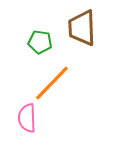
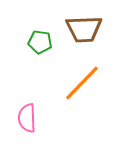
brown trapezoid: moved 2 px right, 1 px down; rotated 90 degrees counterclockwise
orange line: moved 30 px right
